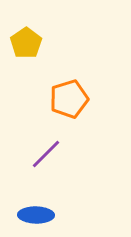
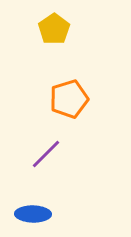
yellow pentagon: moved 28 px right, 14 px up
blue ellipse: moved 3 px left, 1 px up
